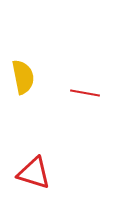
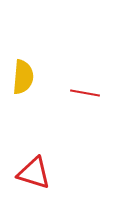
yellow semicircle: rotated 16 degrees clockwise
